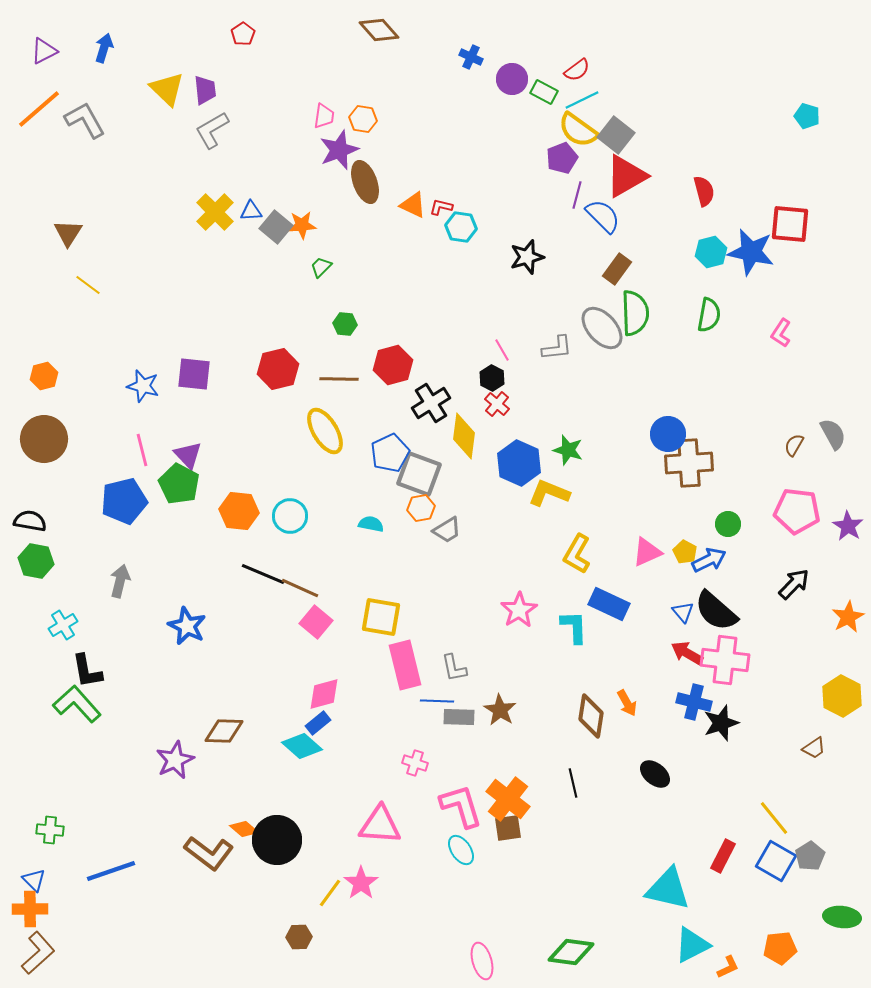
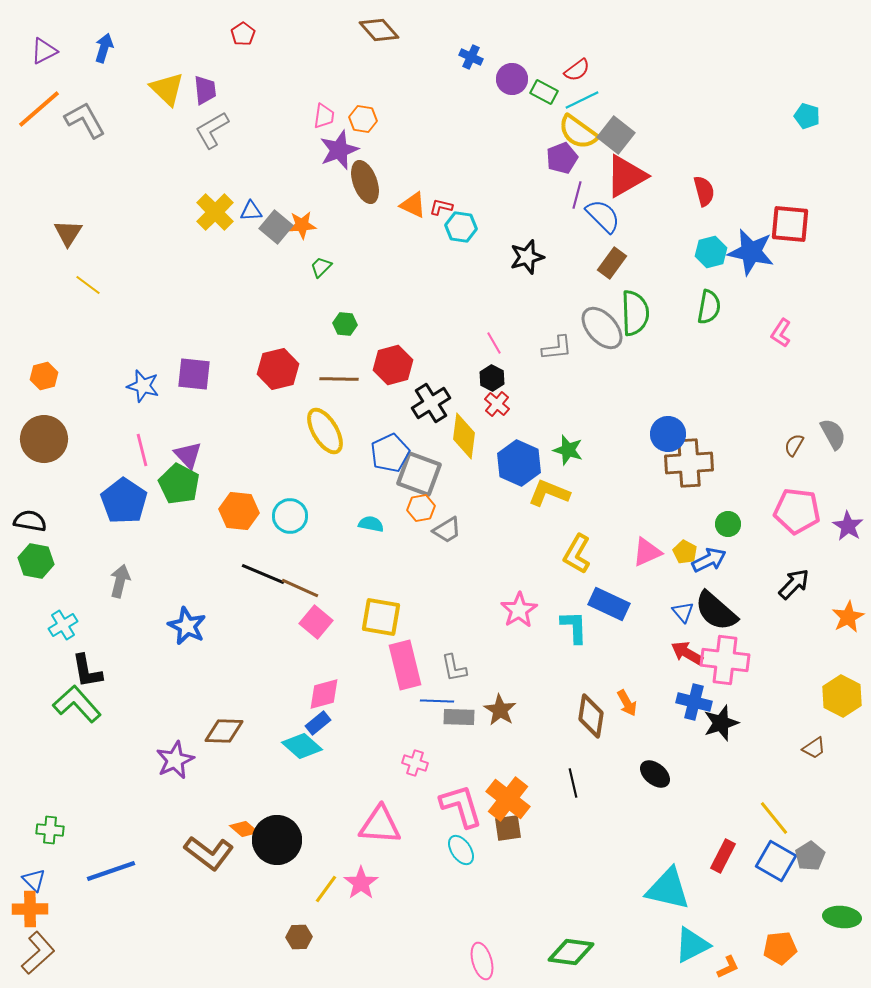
yellow semicircle at (578, 130): moved 2 px down
brown rectangle at (617, 269): moved 5 px left, 6 px up
green semicircle at (709, 315): moved 8 px up
pink line at (502, 350): moved 8 px left, 7 px up
blue pentagon at (124, 501): rotated 24 degrees counterclockwise
yellow line at (330, 893): moved 4 px left, 4 px up
